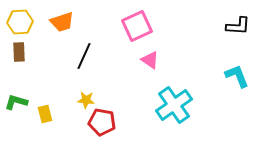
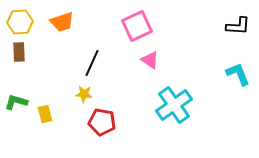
black line: moved 8 px right, 7 px down
cyan L-shape: moved 1 px right, 2 px up
yellow star: moved 2 px left, 6 px up
